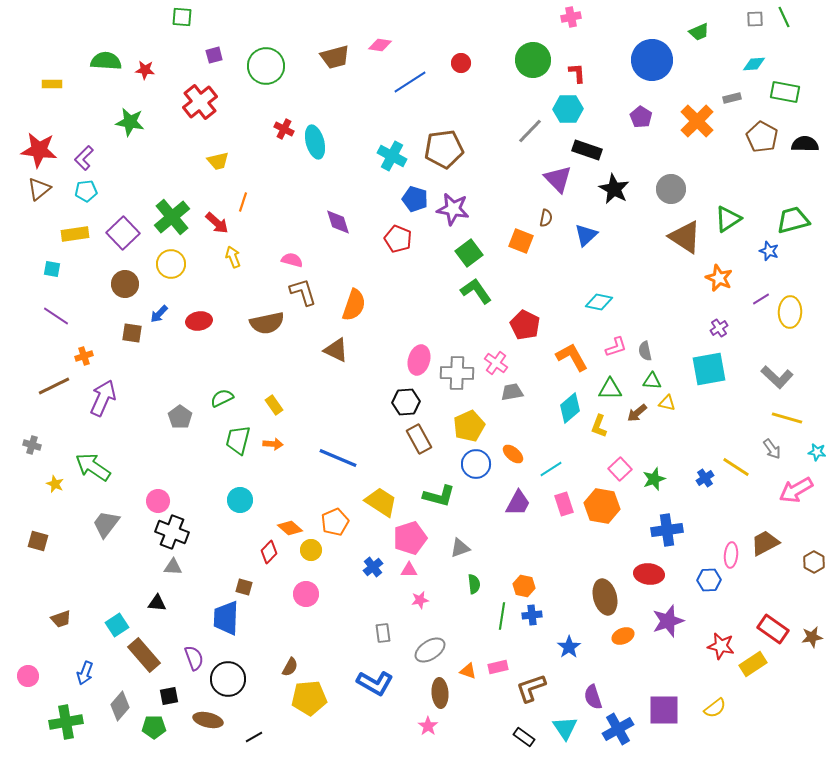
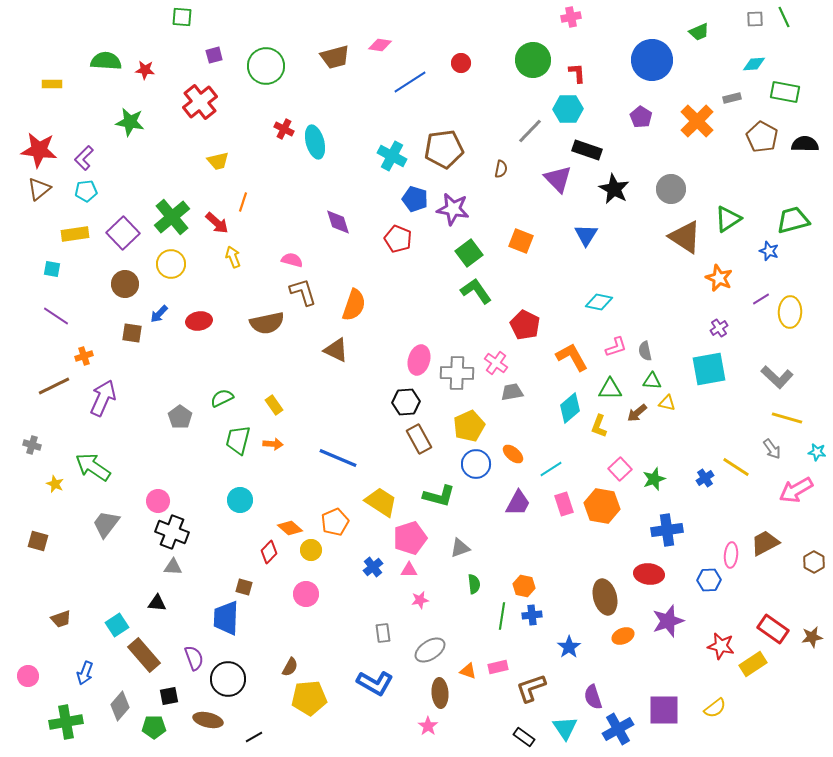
brown semicircle at (546, 218): moved 45 px left, 49 px up
blue triangle at (586, 235): rotated 15 degrees counterclockwise
